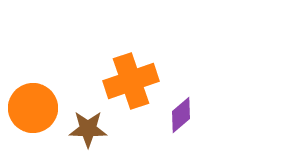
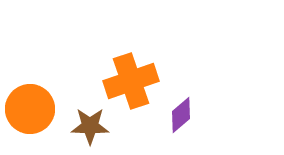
orange circle: moved 3 px left, 1 px down
brown star: moved 2 px right, 3 px up
